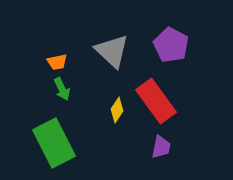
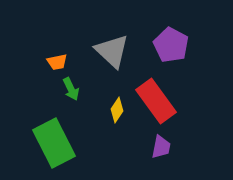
green arrow: moved 9 px right
